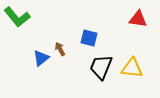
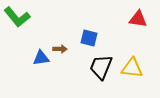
brown arrow: rotated 120 degrees clockwise
blue triangle: rotated 30 degrees clockwise
